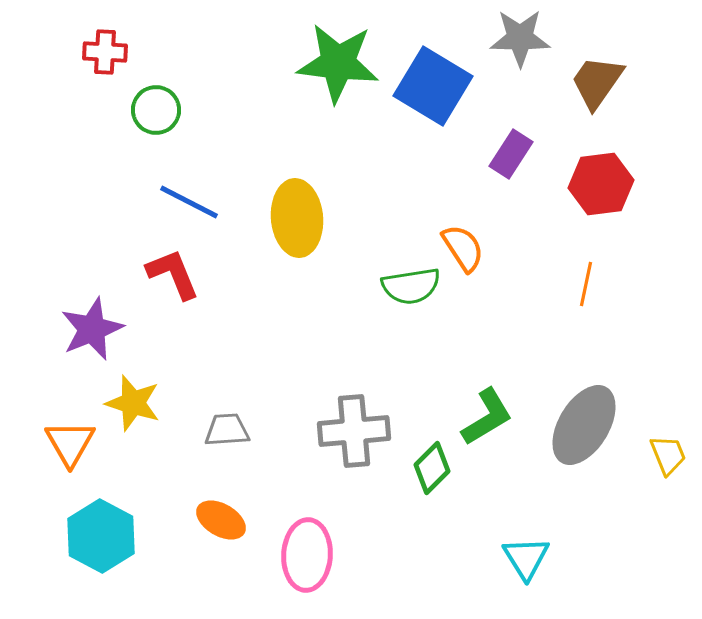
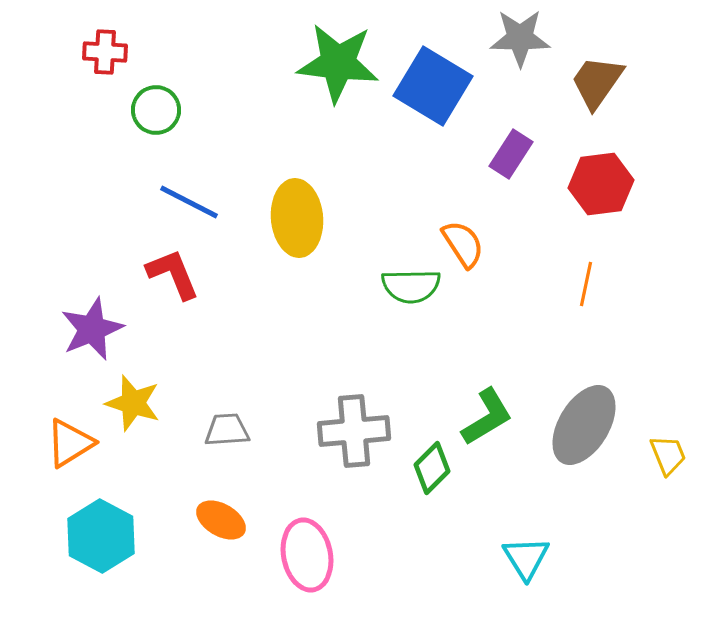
orange semicircle: moved 4 px up
green semicircle: rotated 8 degrees clockwise
orange triangle: rotated 28 degrees clockwise
pink ellipse: rotated 14 degrees counterclockwise
